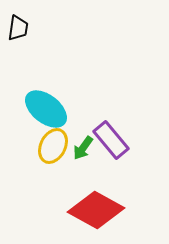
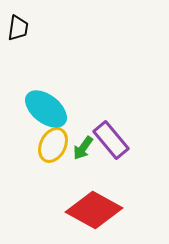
yellow ellipse: moved 1 px up
red diamond: moved 2 px left
